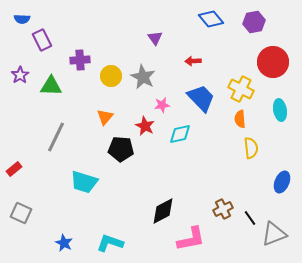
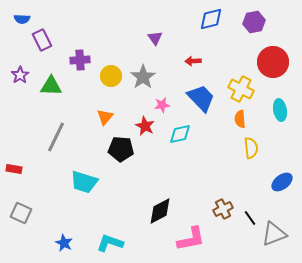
blue diamond: rotated 65 degrees counterclockwise
gray star: rotated 10 degrees clockwise
red rectangle: rotated 49 degrees clockwise
blue ellipse: rotated 30 degrees clockwise
black diamond: moved 3 px left
